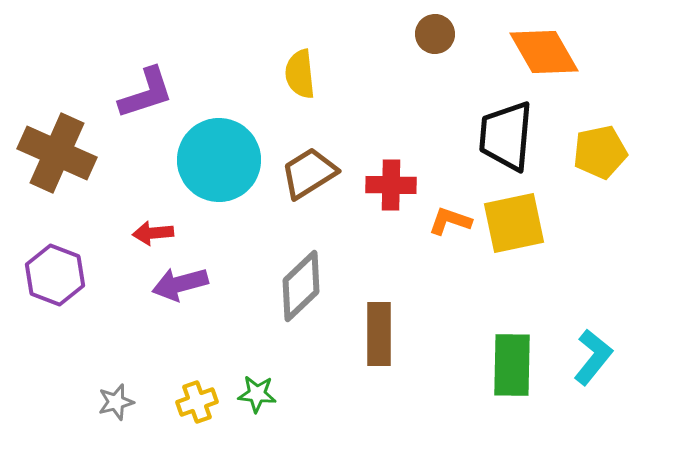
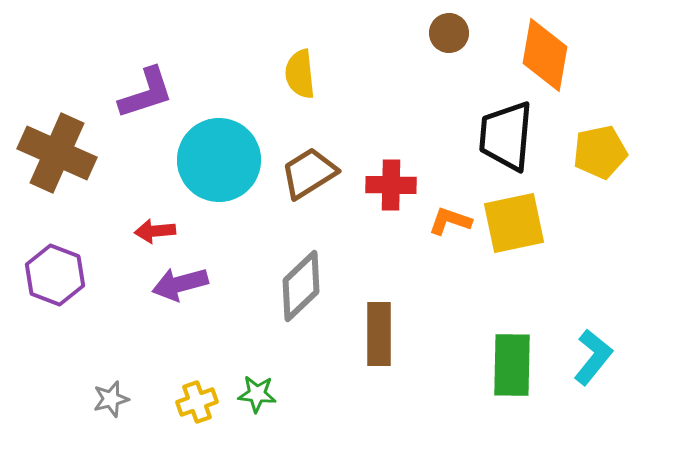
brown circle: moved 14 px right, 1 px up
orange diamond: moved 1 px right, 3 px down; rotated 40 degrees clockwise
red arrow: moved 2 px right, 2 px up
gray star: moved 5 px left, 3 px up
